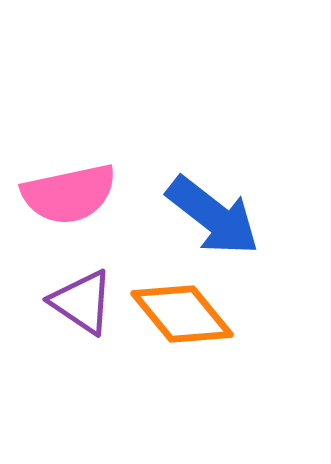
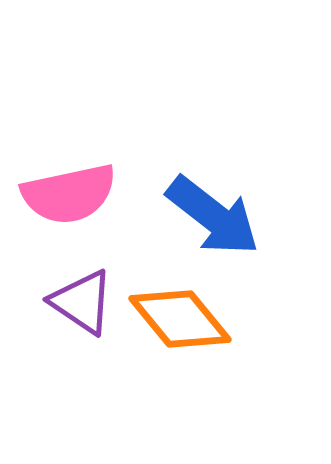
orange diamond: moved 2 px left, 5 px down
